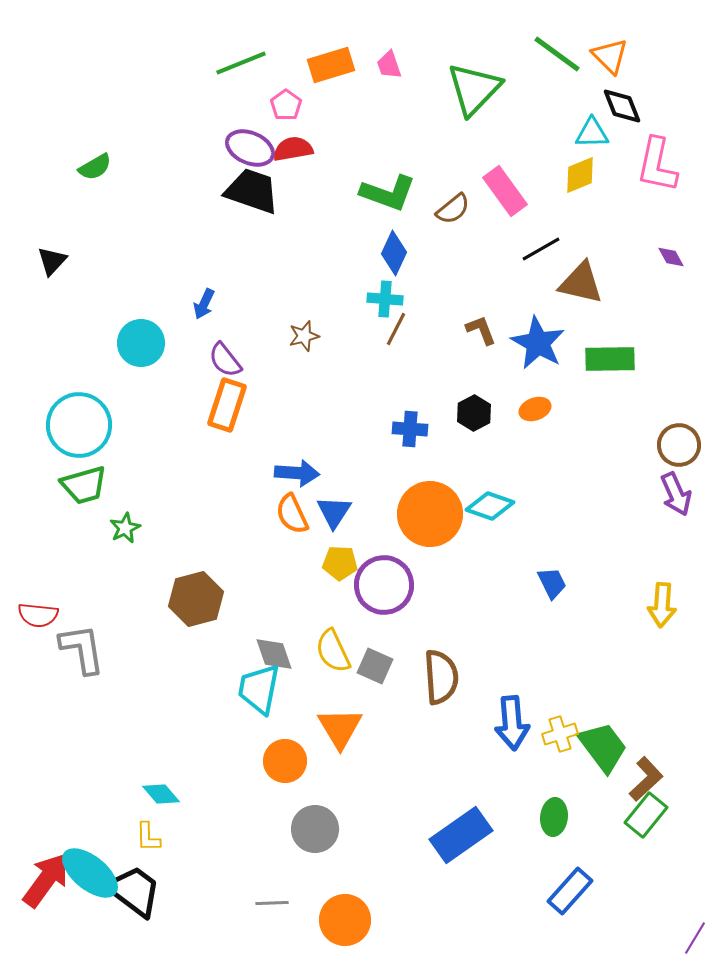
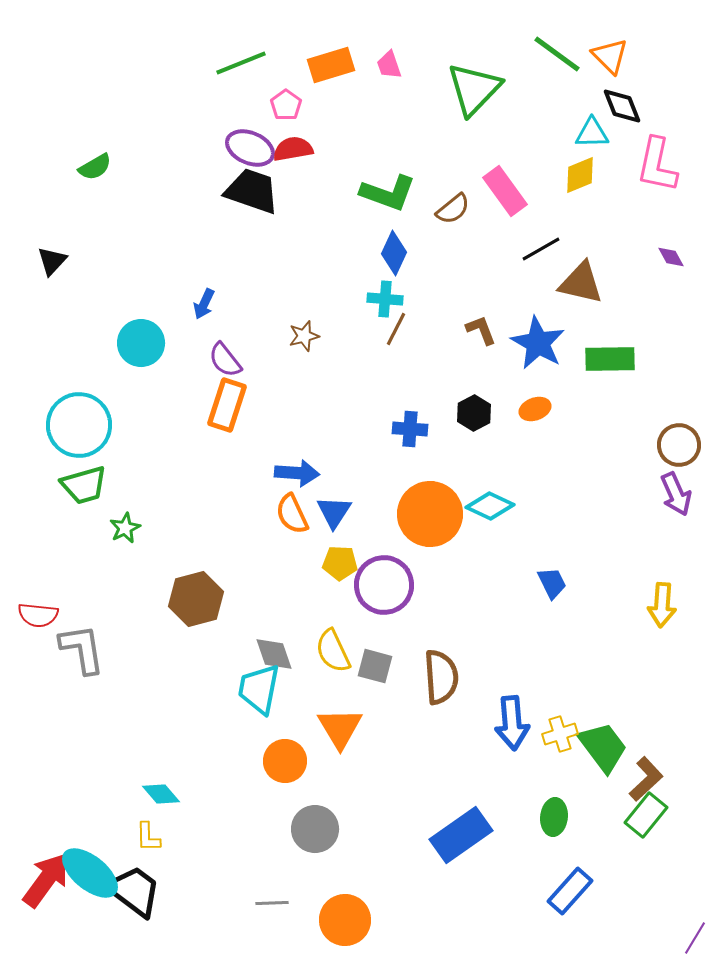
cyan diamond at (490, 506): rotated 6 degrees clockwise
gray square at (375, 666): rotated 9 degrees counterclockwise
